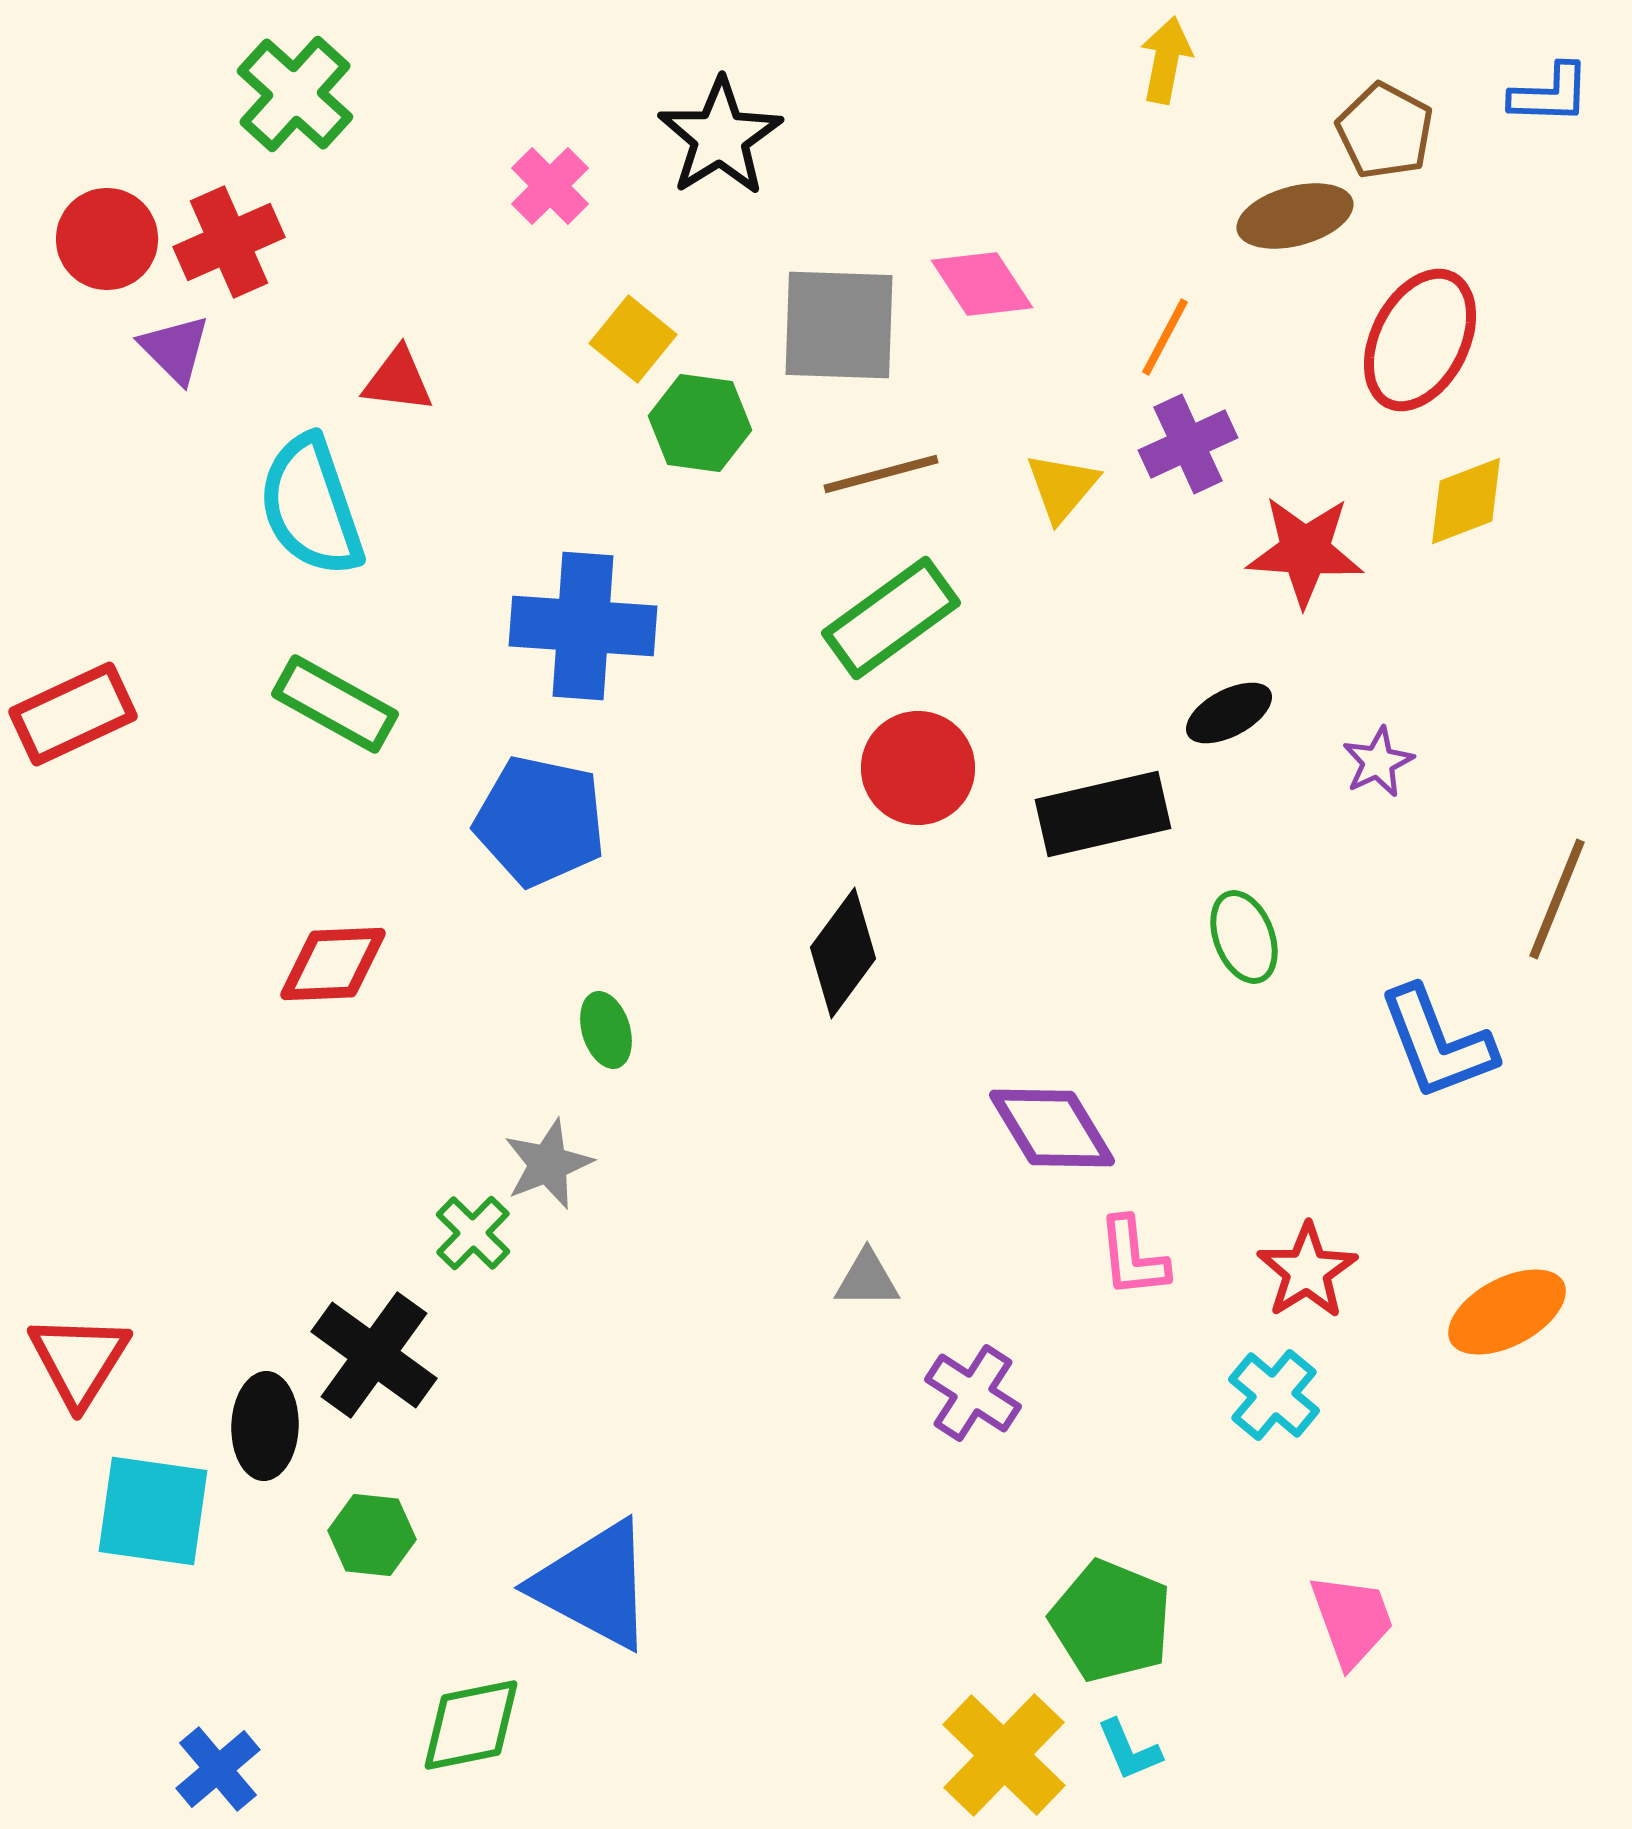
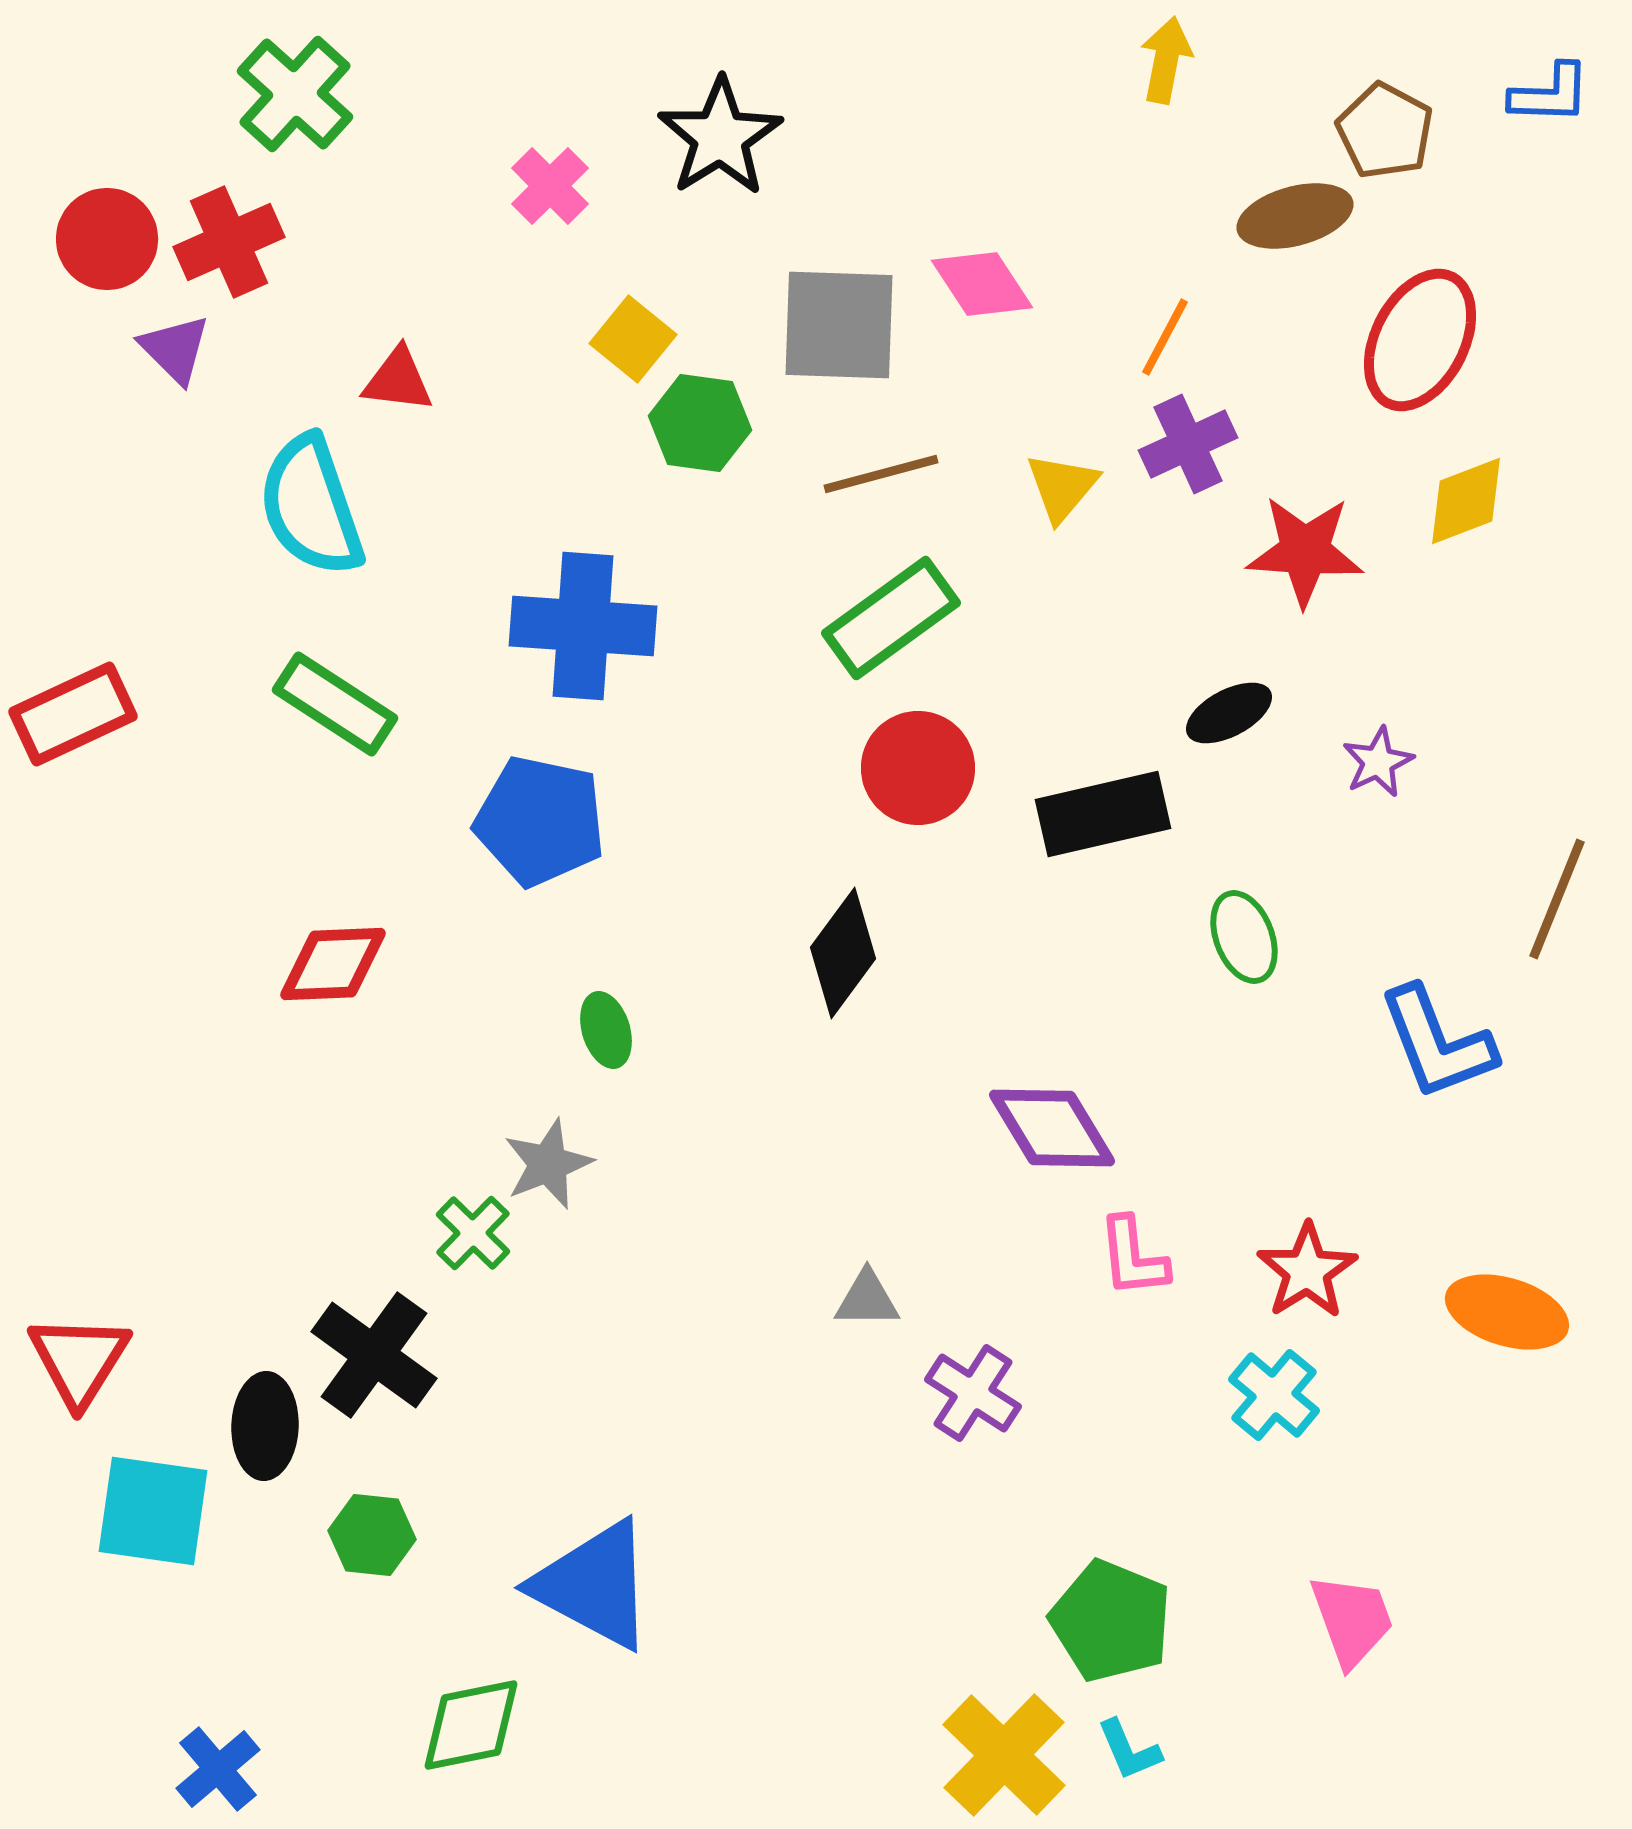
green rectangle at (335, 704): rotated 4 degrees clockwise
gray triangle at (867, 1279): moved 20 px down
orange ellipse at (1507, 1312): rotated 45 degrees clockwise
